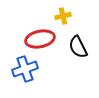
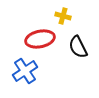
yellow cross: rotated 28 degrees clockwise
blue cross: moved 2 px down; rotated 15 degrees counterclockwise
